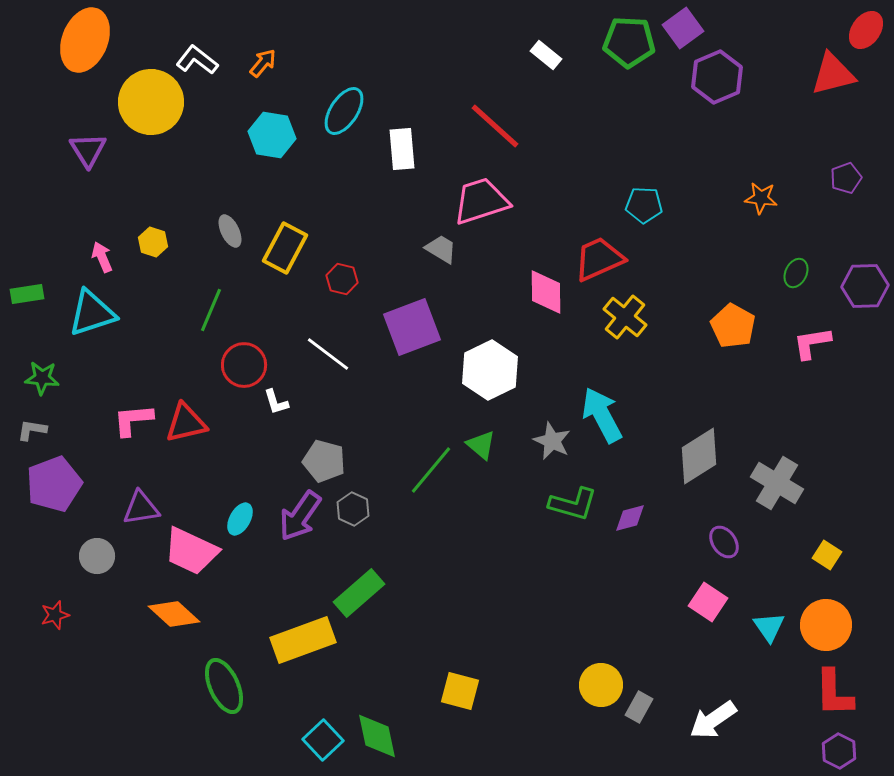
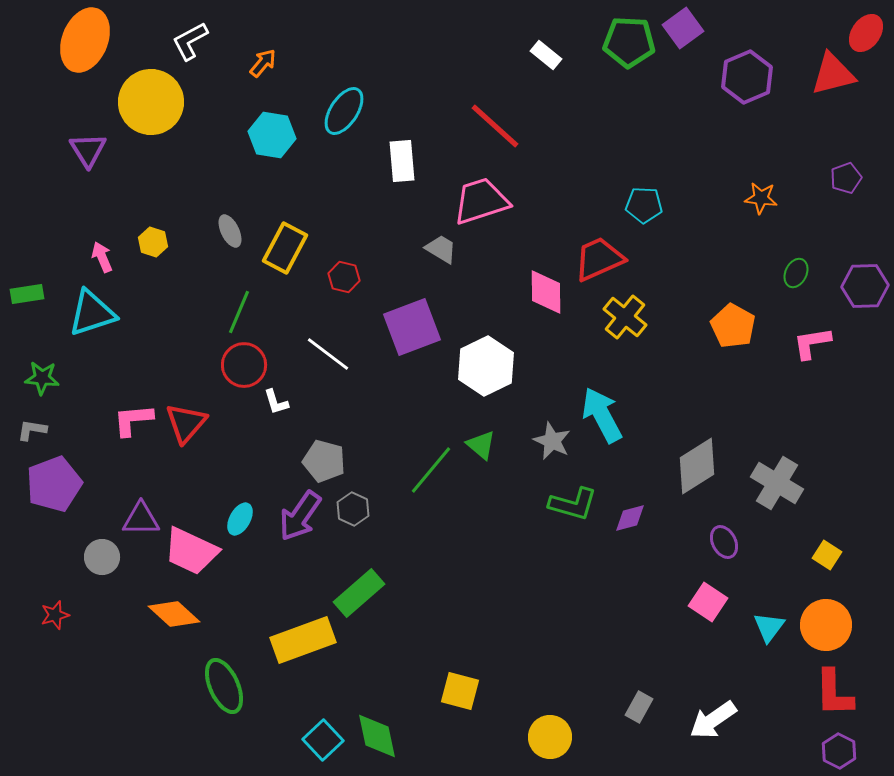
red ellipse at (866, 30): moved 3 px down
white L-shape at (197, 60): moved 7 px left, 19 px up; rotated 66 degrees counterclockwise
purple hexagon at (717, 77): moved 30 px right
white rectangle at (402, 149): moved 12 px down
red hexagon at (342, 279): moved 2 px right, 2 px up
green line at (211, 310): moved 28 px right, 2 px down
white hexagon at (490, 370): moved 4 px left, 4 px up
red triangle at (186, 423): rotated 36 degrees counterclockwise
gray diamond at (699, 456): moved 2 px left, 10 px down
purple triangle at (141, 508): moved 11 px down; rotated 9 degrees clockwise
purple ellipse at (724, 542): rotated 8 degrees clockwise
gray circle at (97, 556): moved 5 px right, 1 px down
cyan triangle at (769, 627): rotated 12 degrees clockwise
yellow circle at (601, 685): moved 51 px left, 52 px down
